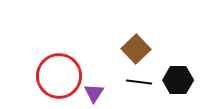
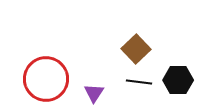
red circle: moved 13 px left, 3 px down
